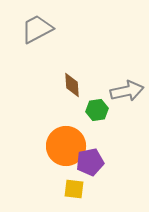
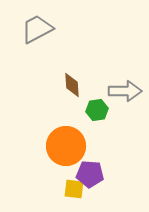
gray arrow: moved 2 px left; rotated 12 degrees clockwise
purple pentagon: moved 12 px down; rotated 16 degrees clockwise
